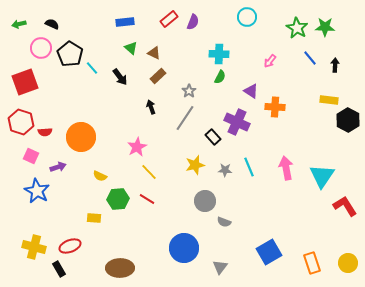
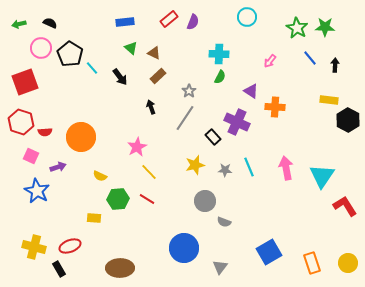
black semicircle at (52, 24): moved 2 px left, 1 px up
